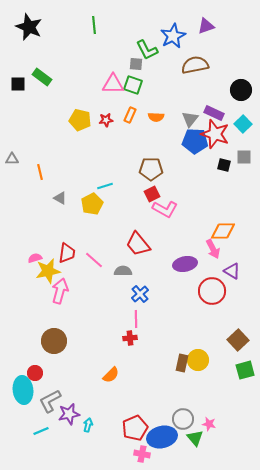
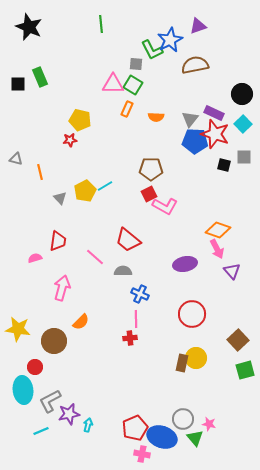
green line at (94, 25): moved 7 px right, 1 px up
purple triangle at (206, 26): moved 8 px left
blue star at (173, 36): moved 3 px left, 4 px down
green L-shape at (147, 50): moved 5 px right
green rectangle at (42, 77): moved 2 px left; rotated 30 degrees clockwise
green square at (133, 85): rotated 12 degrees clockwise
black circle at (241, 90): moved 1 px right, 4 px down
orange rectangle at (130, 115): moved 3 px left, 6 px up
red star at (106, 120): moved 36 px left, 20 px down
gray triangle at (12, 159): moved 4 px right; rotated 16 degrees clockwise
cyan line at (105, 186): rotated 14 degrees counterclockwise
red square at (152, 194): moved 3 px left
gray triangle at (60, 198): rotated 16 degrees clockwise
yellow pentagon at (92, 204): moved 7 px left, 13 px up
pink L-shape at (165, 209): moved 3 px up
orange diamond at (223, 231): moved 5 px left, 1 px up; rotated 20 degrees clockwise
red trapezoid at (138, 244): moved 10 px left, 4 px up; rotated 12 degrees counterclockwise
pink arrow at (213, 249): moved 4 px right
red trapezoid at (67, 253): moved 9 px left, 12 px up
pink line at (94, 260): moved 1 px right, 3 px up
yellow star at (48, 271): moved 30 px left, 58 px down; rotated 20 degrees clockwise
purple triangle at (232, 271): rotated 18 degrees clockwise
pink arrow at (60, 291): moved 2 px right, 3 px up
red circle at (212, 291): moved 20 px left, 23 px down
blue cross at (140, 294): rotated 24 degrees counterclockwise
yellow circle at (198, 360): moved 2 px left, 2 px up
red circle at (35, 373): moved 6 px up
orange semicircle at (111, 375): moved 30 px left, 53 px up
blue ellipse at (162, 437): rotated 32 degrees clockwise
